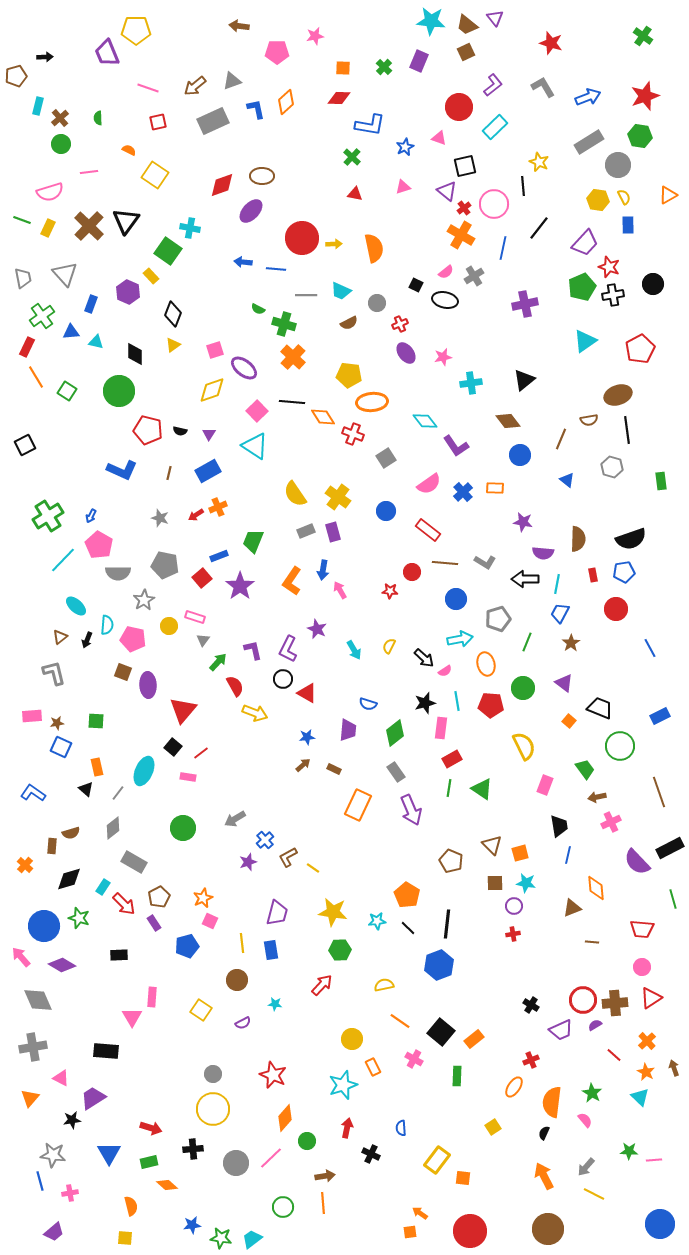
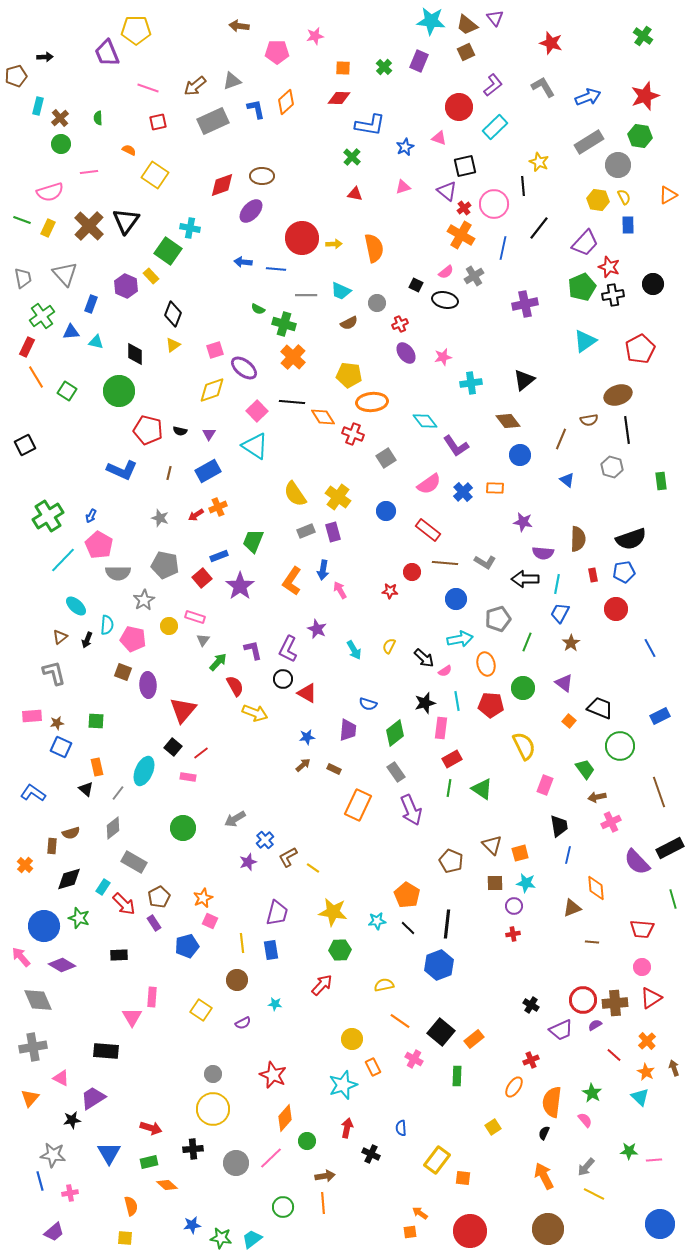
purple hexagon at (128, 292): moved 2 px left, 6 px up
